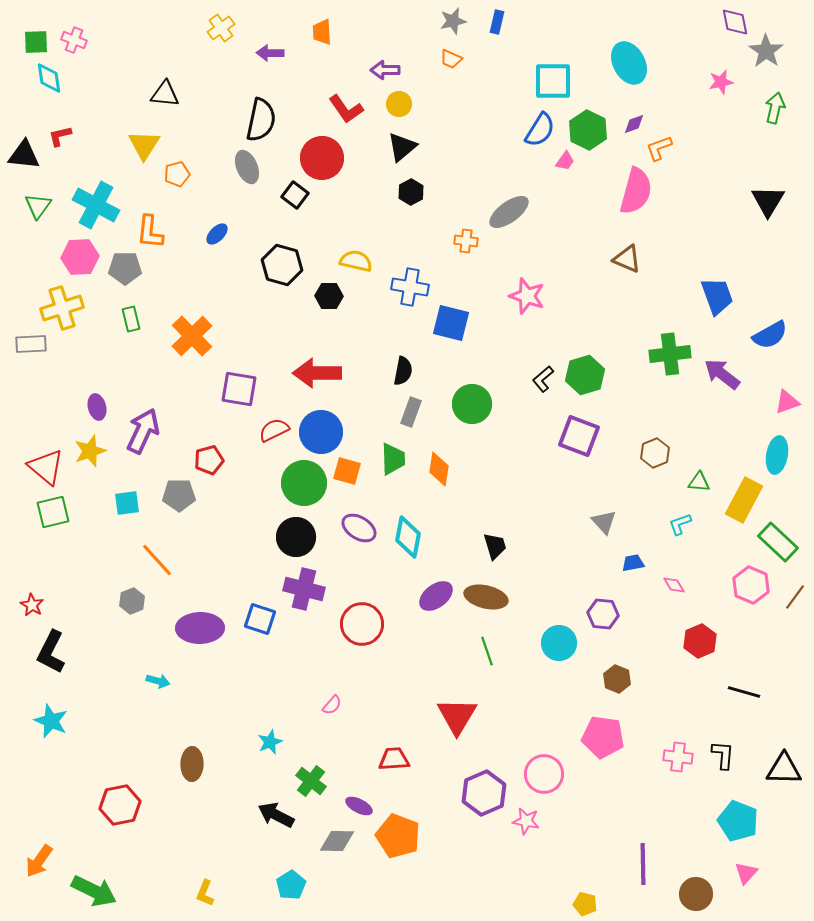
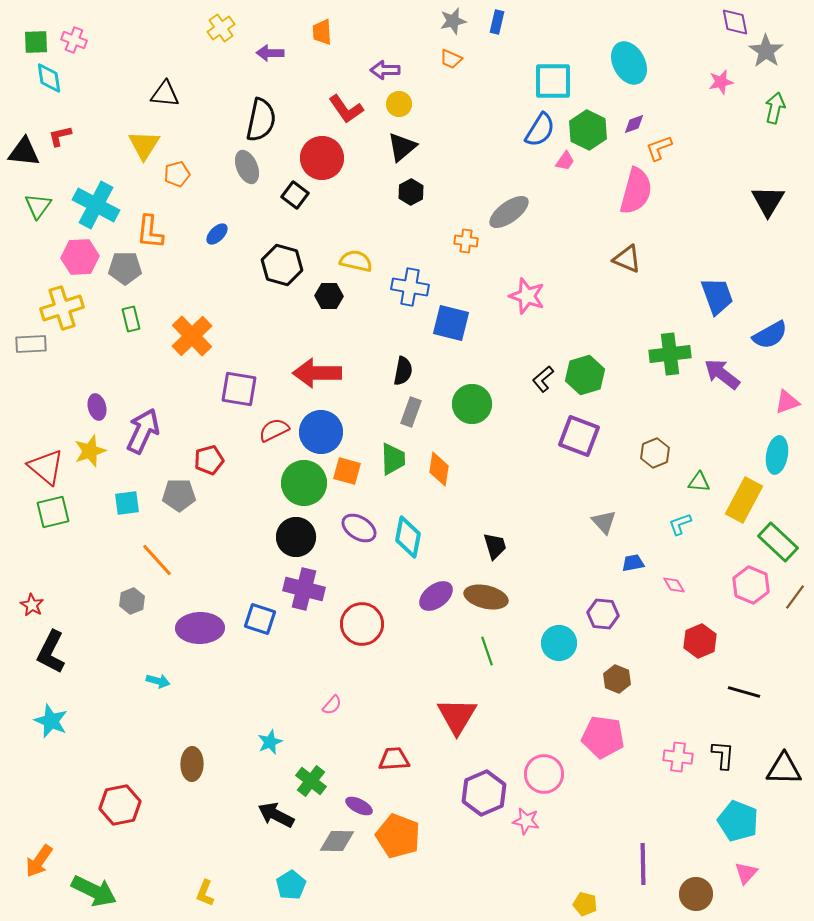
black triangle at (24, 155): moved 3 px up
